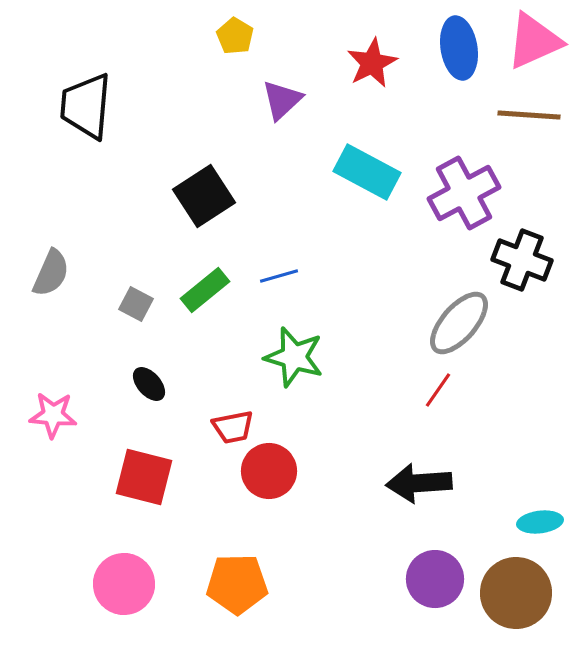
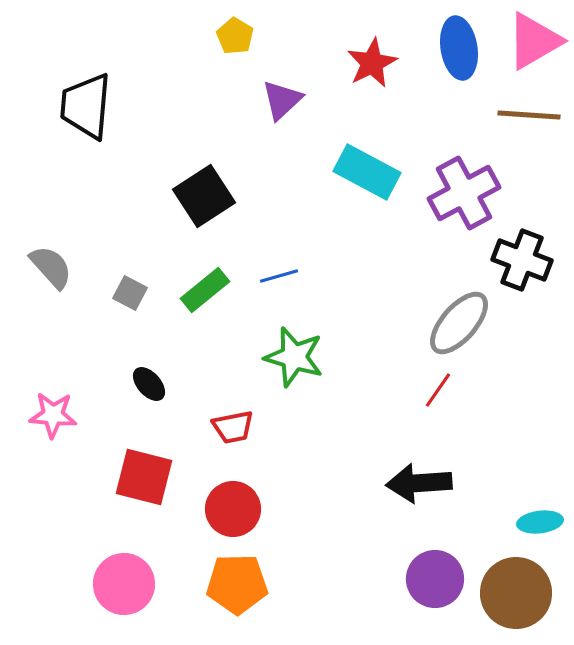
pink triangle: rotated 6 degrees counterclockwise
gray semicircle: moved 6 px up; rotated 66 degrees counterclockwise
gray square: moved 6 px left, 11 px up
red circle: moved 36 px left, 38 px down
